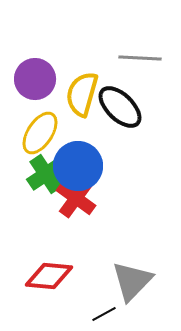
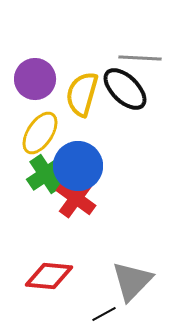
black ellipse: moved 5 px right, 18 px up
